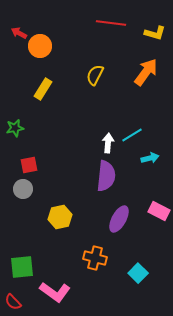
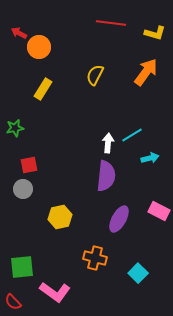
orange circle: moved 1 px left, 1 px down
